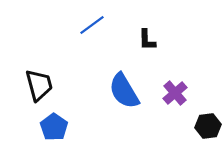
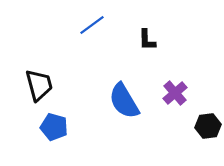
blue semicircle: moved 10 px down
blue pentagon: rotated 20 degrees counterclockwise
